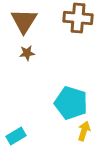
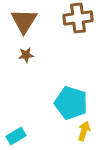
brown cross: rotated 12 degrees counterclockwise
brown star: moved 1 px left, 2 px down
